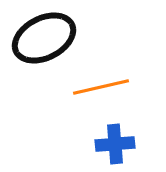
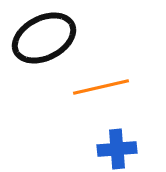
blue cross: moved 2 px right, 5 px down
